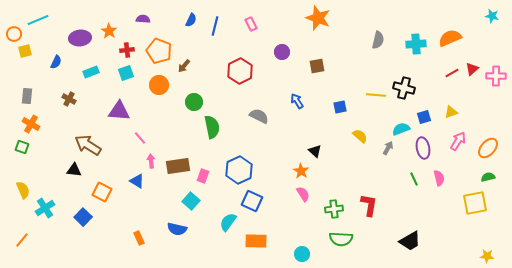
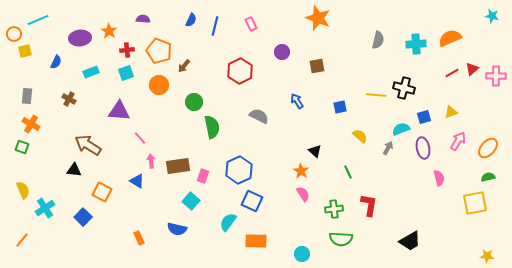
green line at (414, 179): moved 66 px left, 7 px up
